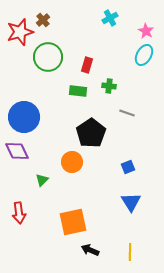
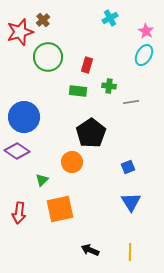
gray line: moved 4 px right, 11 px up; rotated 28 degrees counterclockwise
purple diamond: rotated 30 degrees counterclockwise
red arrow: rotated 15 degrees clockwise
orange square: moved 13 px left, 13 px up
